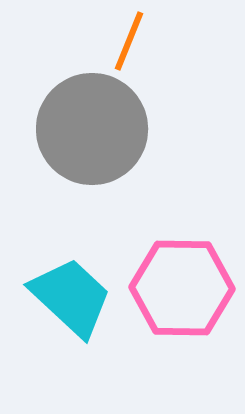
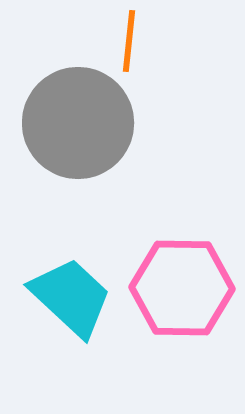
orange line: rotated 16 degrees counterclockwise
gray circle: moved 14 px left, 6 px up
